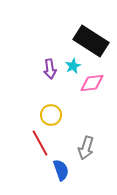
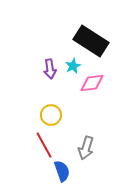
red line: moved 4 px right, 2 px down
blue semicircle: moved 1 px right, 1 px down
